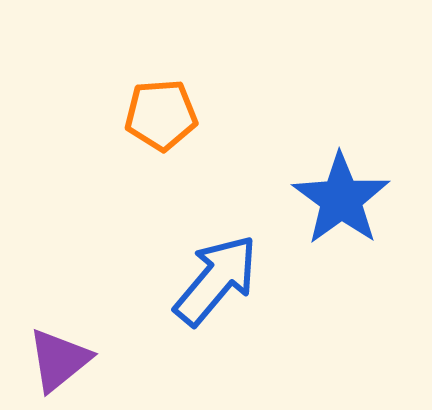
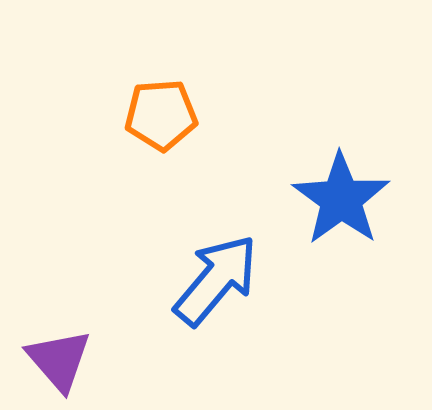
purple triangle: rotated 32 degrees counterclockwise
